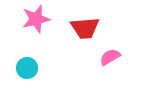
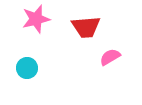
red trapezoid: moved 1 px right, 1 px up
